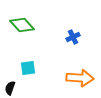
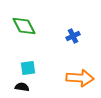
green diamond: moved 2 px right, 1 px down; rotated 15 degrees clockwise
blue cross: moved 1 px up
black semicircle: moved 12 px right, 1 px up; rotated 80 degrees clockwise
